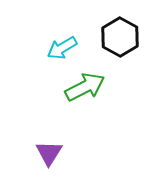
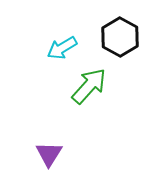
green arrow: moved 4 px right, 1 px up; rotated 21 degrees counterclockwise
purple triangle: moved 1 px down
